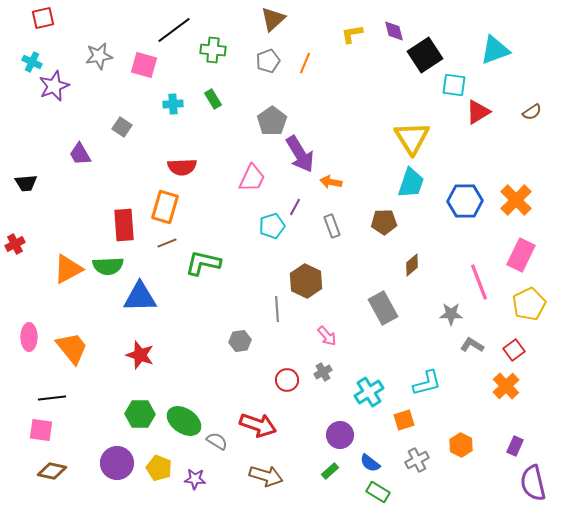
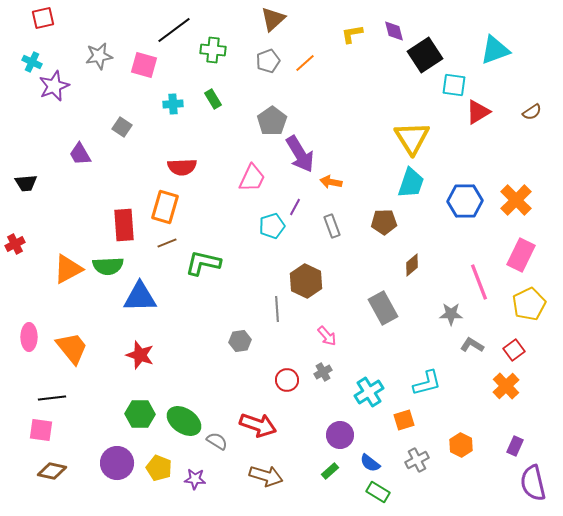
orange line at (305, 63): rotated 25 degrees clockwise
